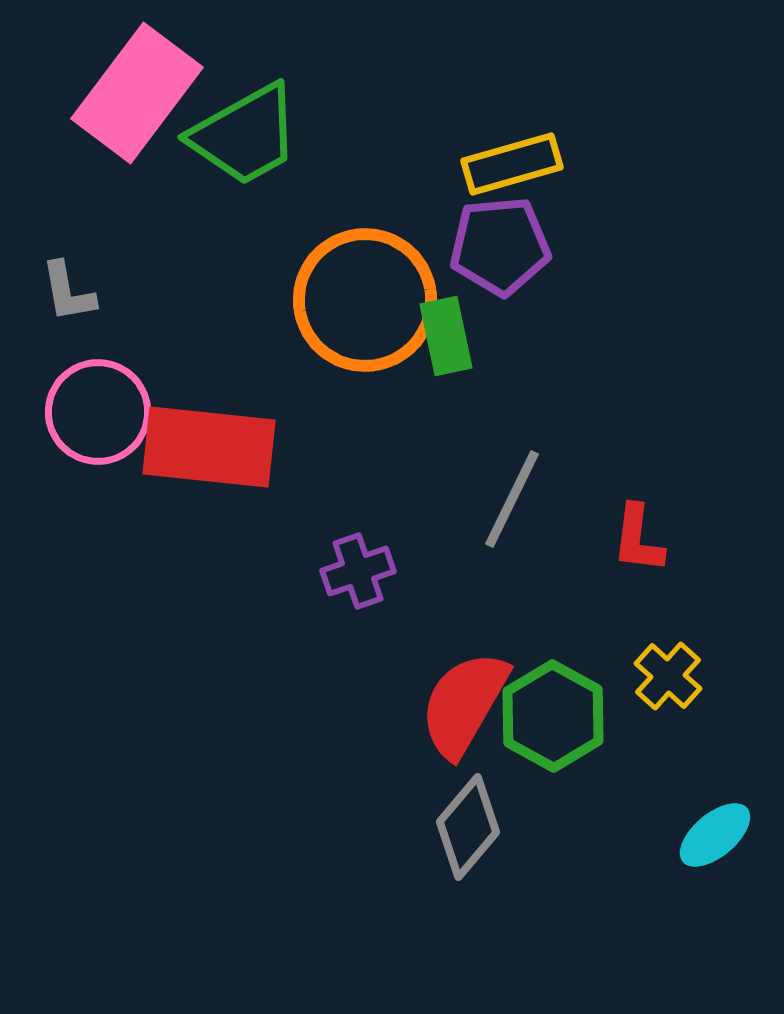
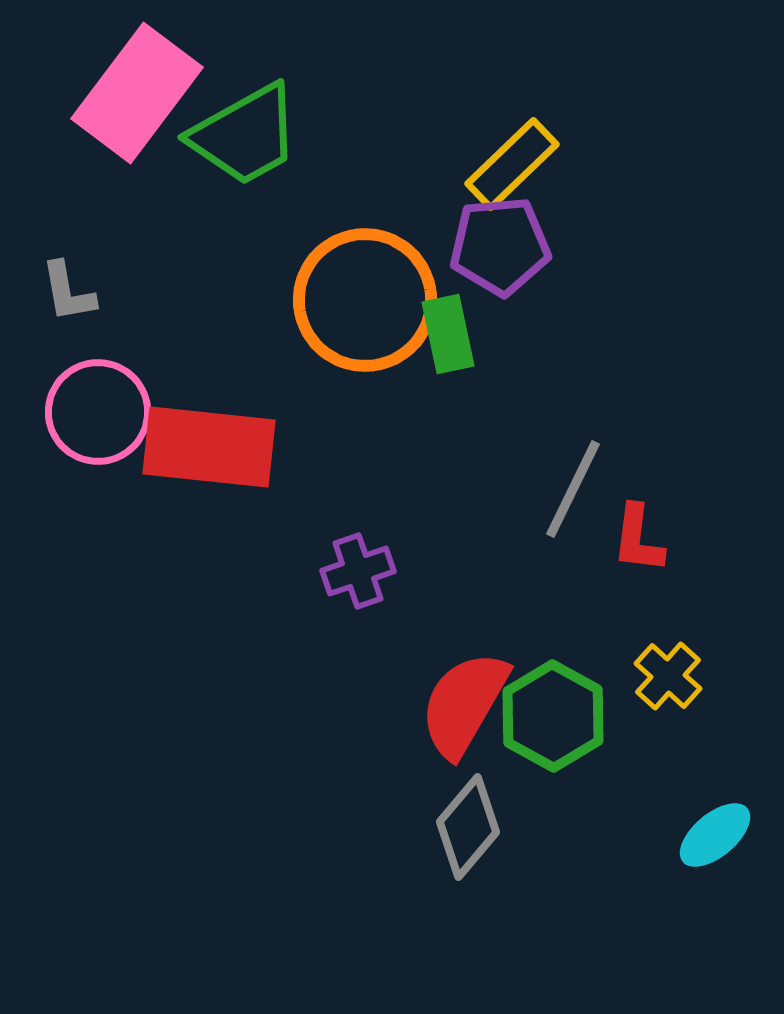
yellow rectangle: rotated 28 degrees counterclockwise
green rectangle: moved 2 px right, 2 px up
gray line: moved 61 px right, 10 px up
